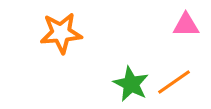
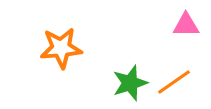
orange star: moved 15 px down
green star: moved 1 px left, 1 px up; rotated 27 degrees clockwise
